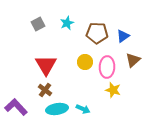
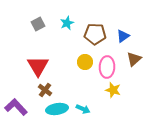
brown pentagon: moved 2 px left, 1 px down
brown triangle: moved 1 px right, 1 px up
red triangle: moved 8 px left, 1 px down
